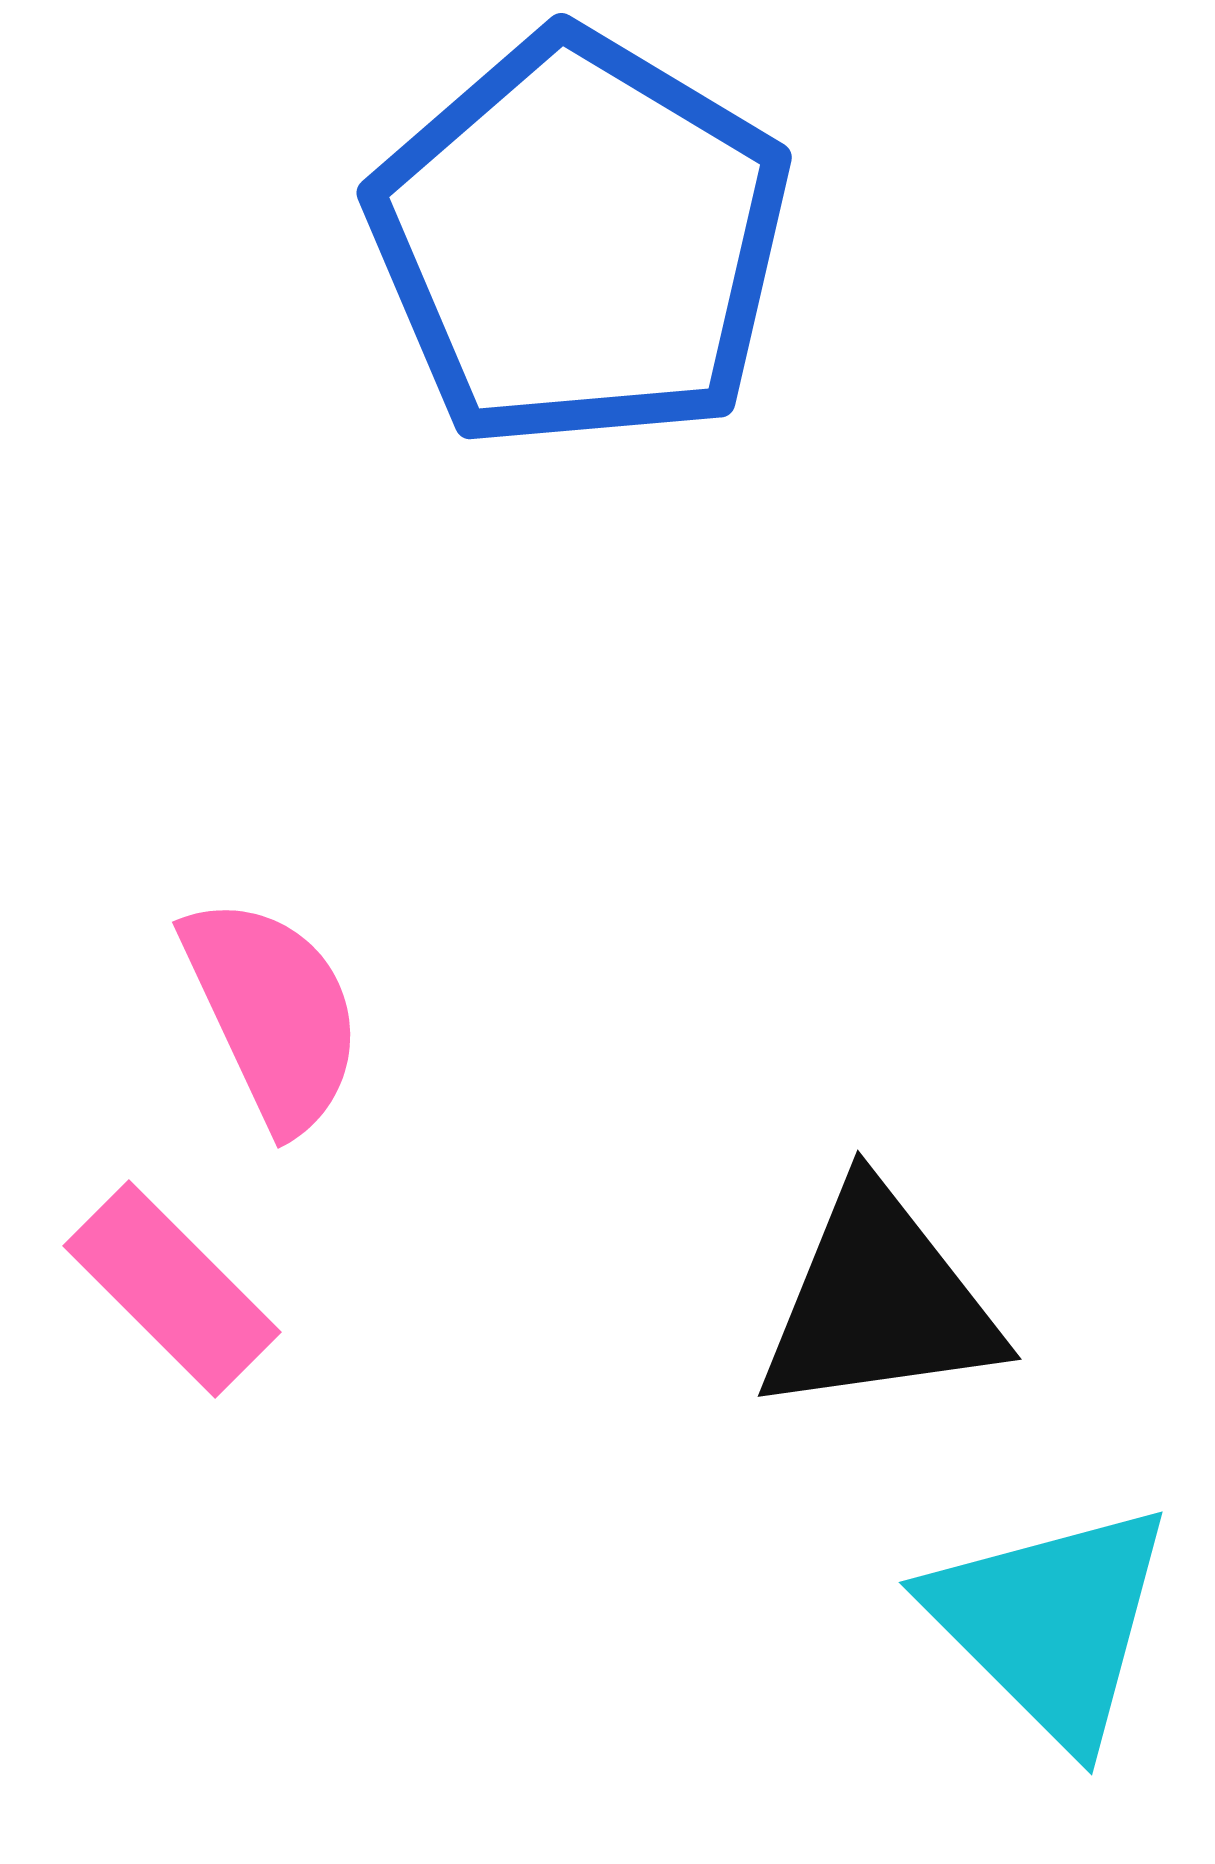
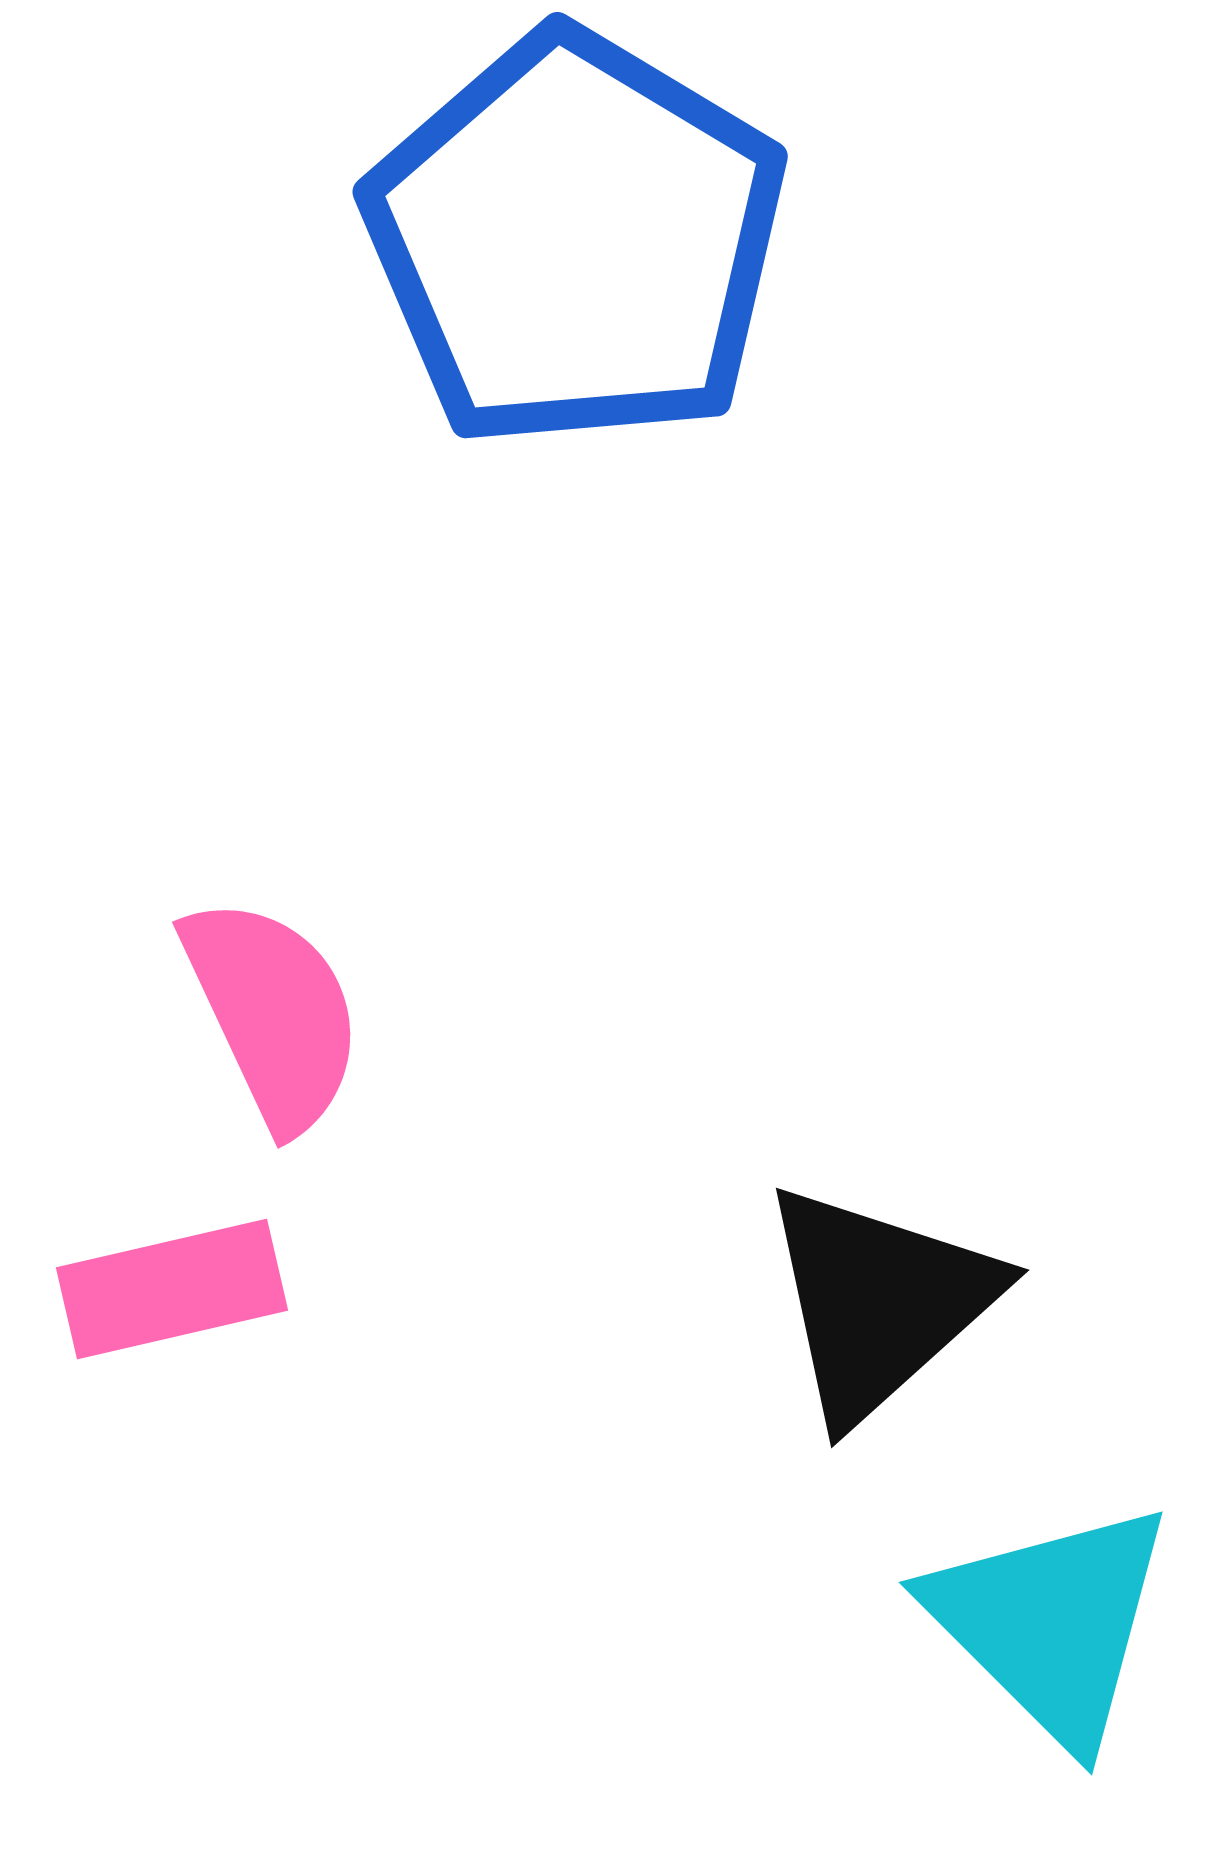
blue pentagon: moved 4 px left, 1 px up
pink rectangle: rotated 58 degrees counterclockwise
black triangle: rotated 34 degrees counterclockwise
